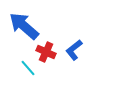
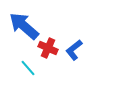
red cross: moved 2 px right, 4 px up
